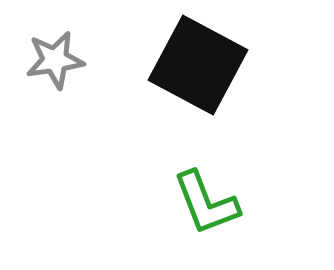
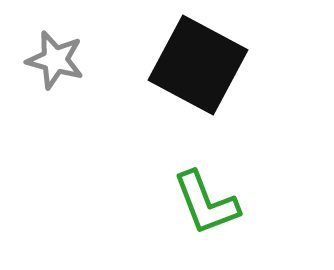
gray star: rotated 24 degrees clockwise
